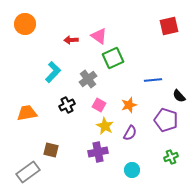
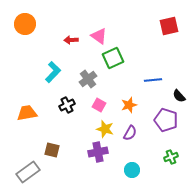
yellow star: moved 3 px down; rotated 12 degrees counterclockwise
brown square: moved 1 px right
